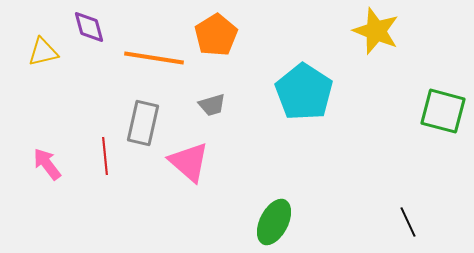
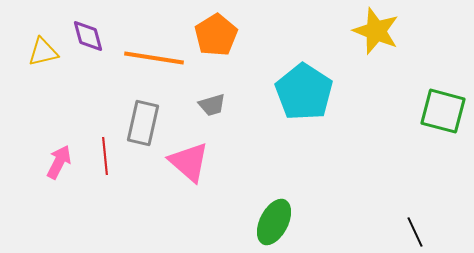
purple diamond: moved 1 px left, 9 px down
pink arrow: moved 12 px right, 2 px up; rotated 64 degrees clockwise
black line: moved 7 px right, 10 px down
